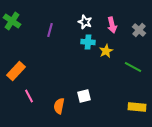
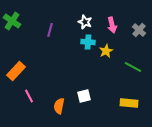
yellow rectangle: moved 8 px left, 4 px up
